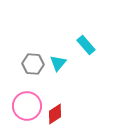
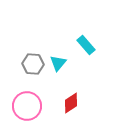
red diamond: moved 16 px right, 11 px up
